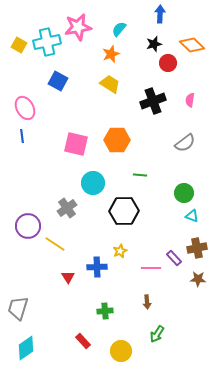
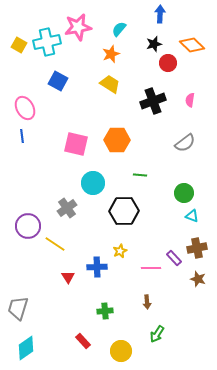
brown star: rotated 14 degrees clockwise
